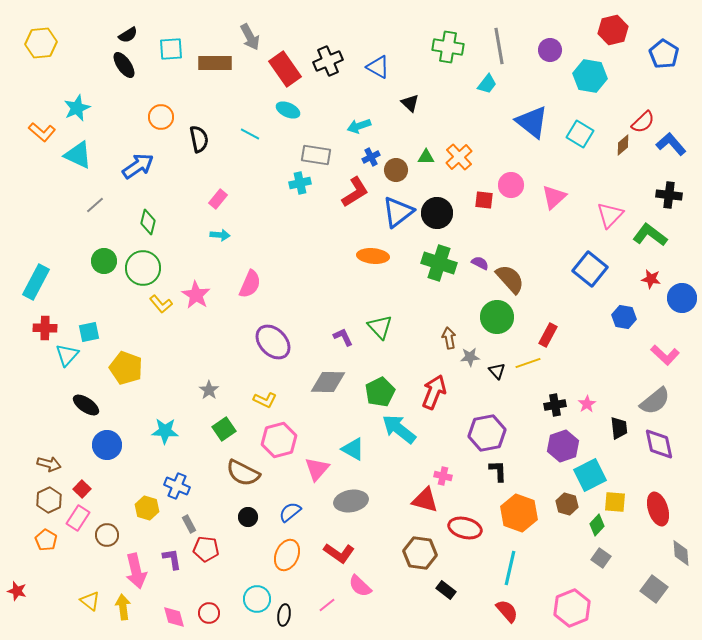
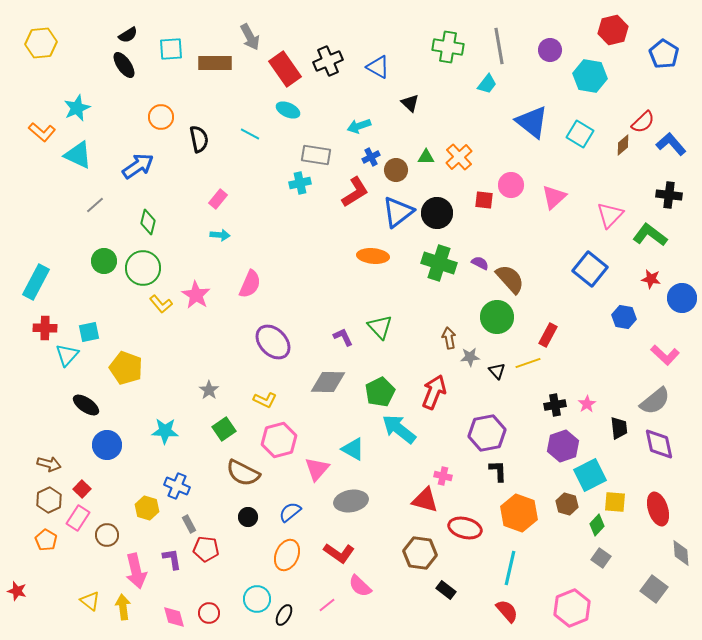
black ellipse at (284, 615): rotated 20 degrees clockwise
